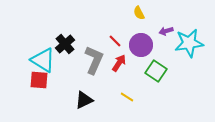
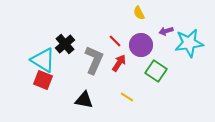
red square: moved 4 px right; rotated 18 degrees clockwise
black triangle: rotated 36 degrees clockwise
